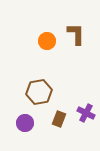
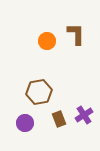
purple cross: moved 2 px left, 2 px down; rotated 30 degrees clockwise
brown rectangle: rotated 42 degrees counterclockwise
